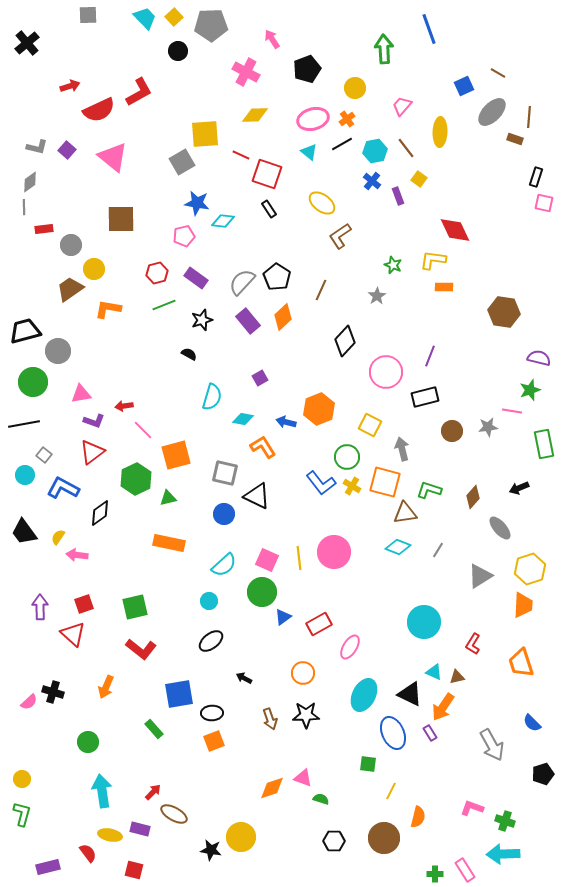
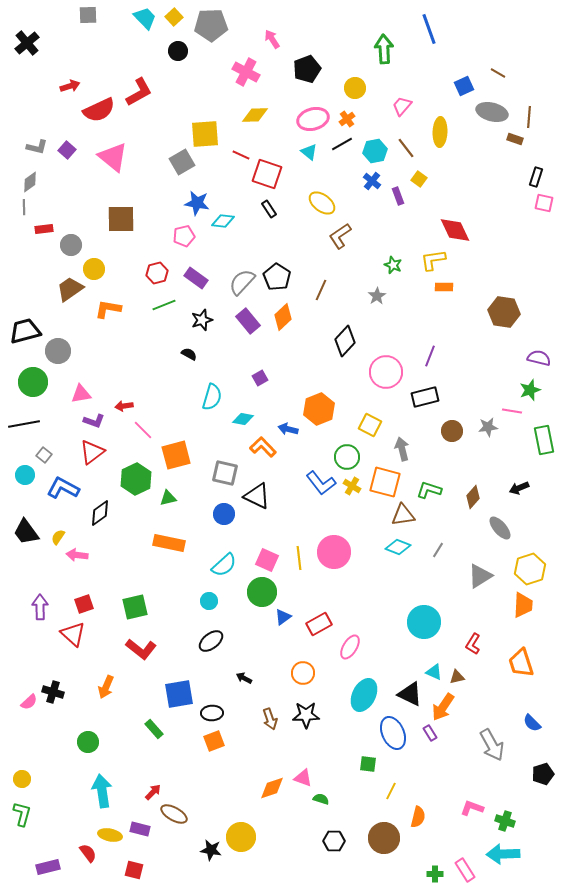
gray ellipse at (492, 112): rotated 60 degrees clockwise
yellow L-shape at (433, 260): rotated 16 degrees counterclockwise
blue arrow at (286, 422): moved 2 px right, 7 px down
green rectangle at (544, 444): moved 4 px up
orange L-shape at (263, 447): rotated 12 degrees counterclockwise
brown triangle at (405, 513): moved 2 px left, 2 px down
black trapezoid at (24, 532): moved 2 px right
